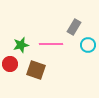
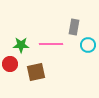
gray rectangle: rotated 21 degrees counterclockwise
green star: rotated 14 degrees clockwise
brown square: moved 2 px down; rotated 30 degrees counterclockwise
